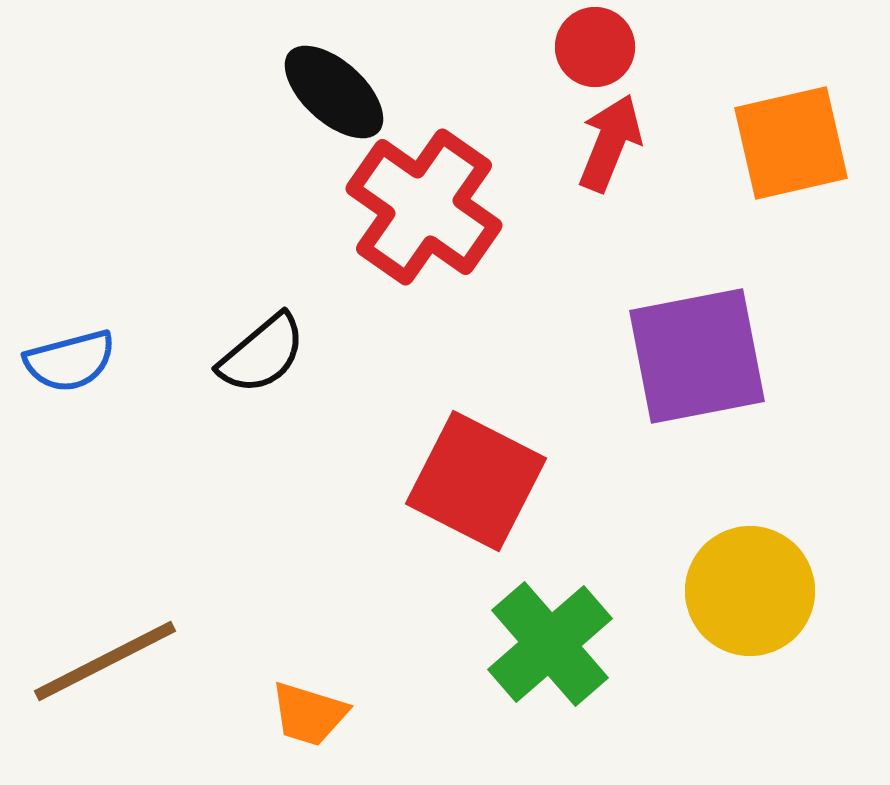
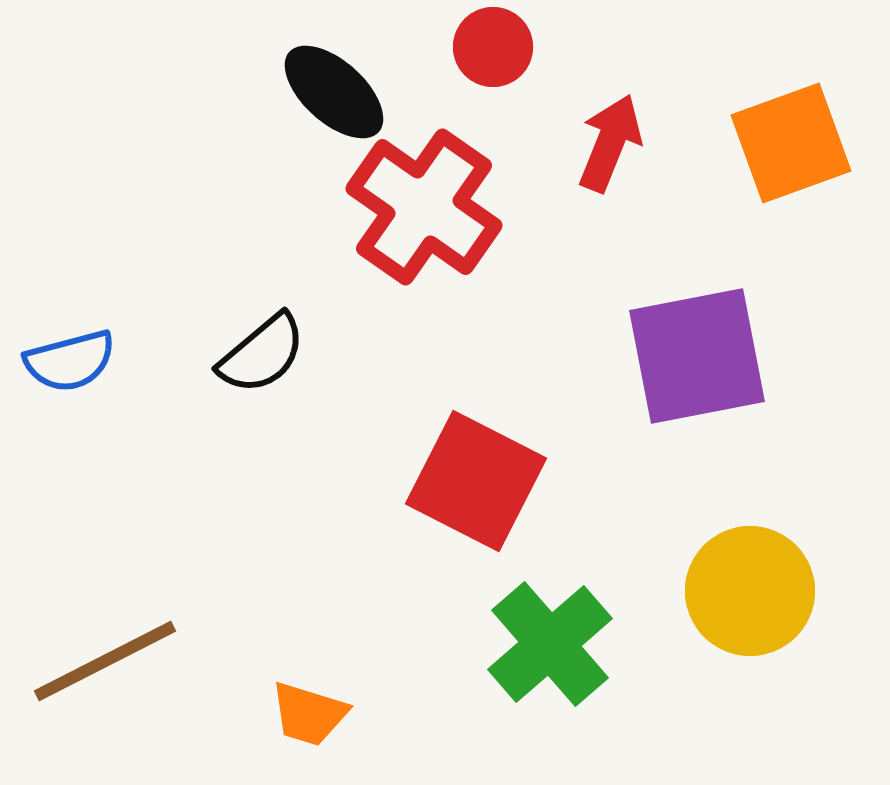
red circle: moved 102 px left
orange square: rotated 7 degrees counterclockwise
